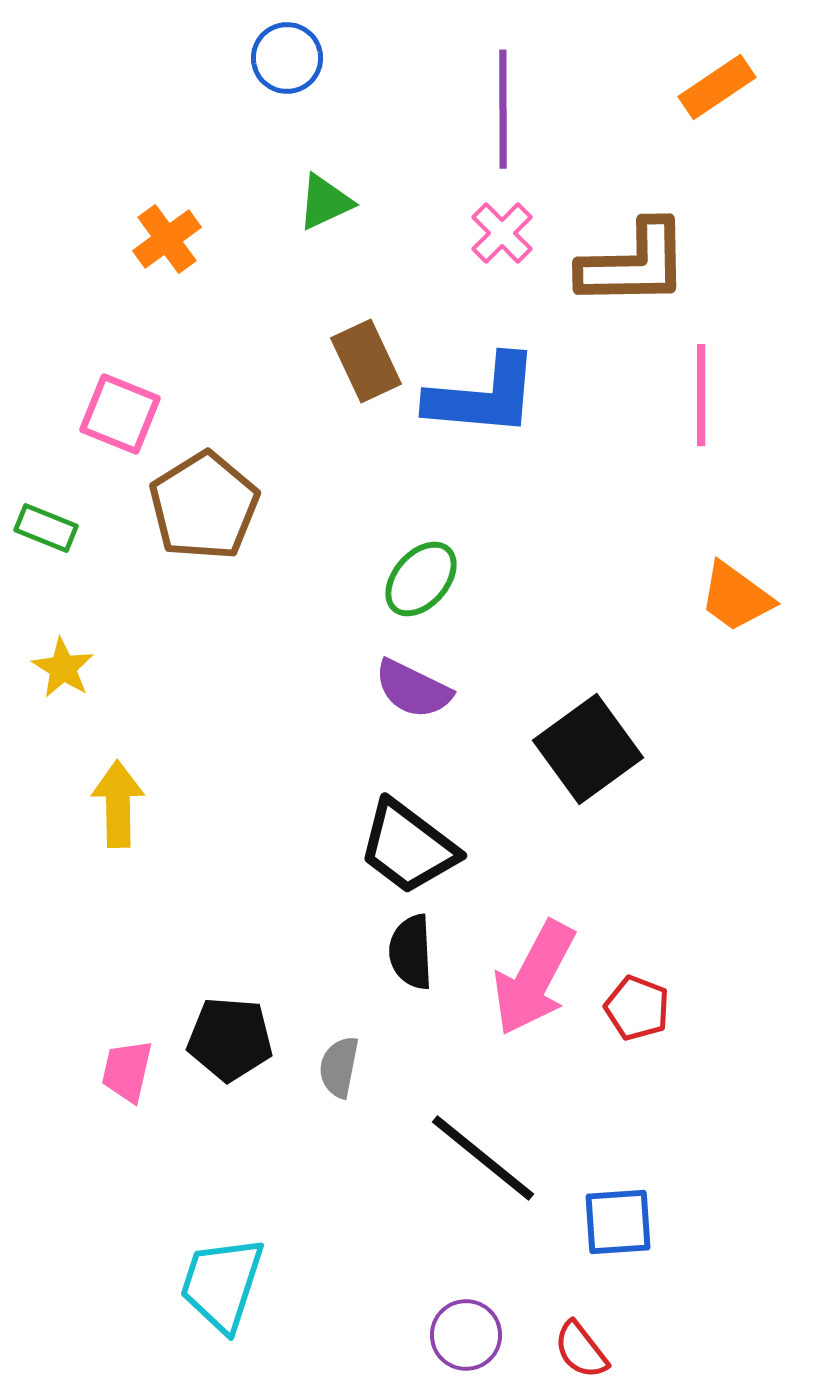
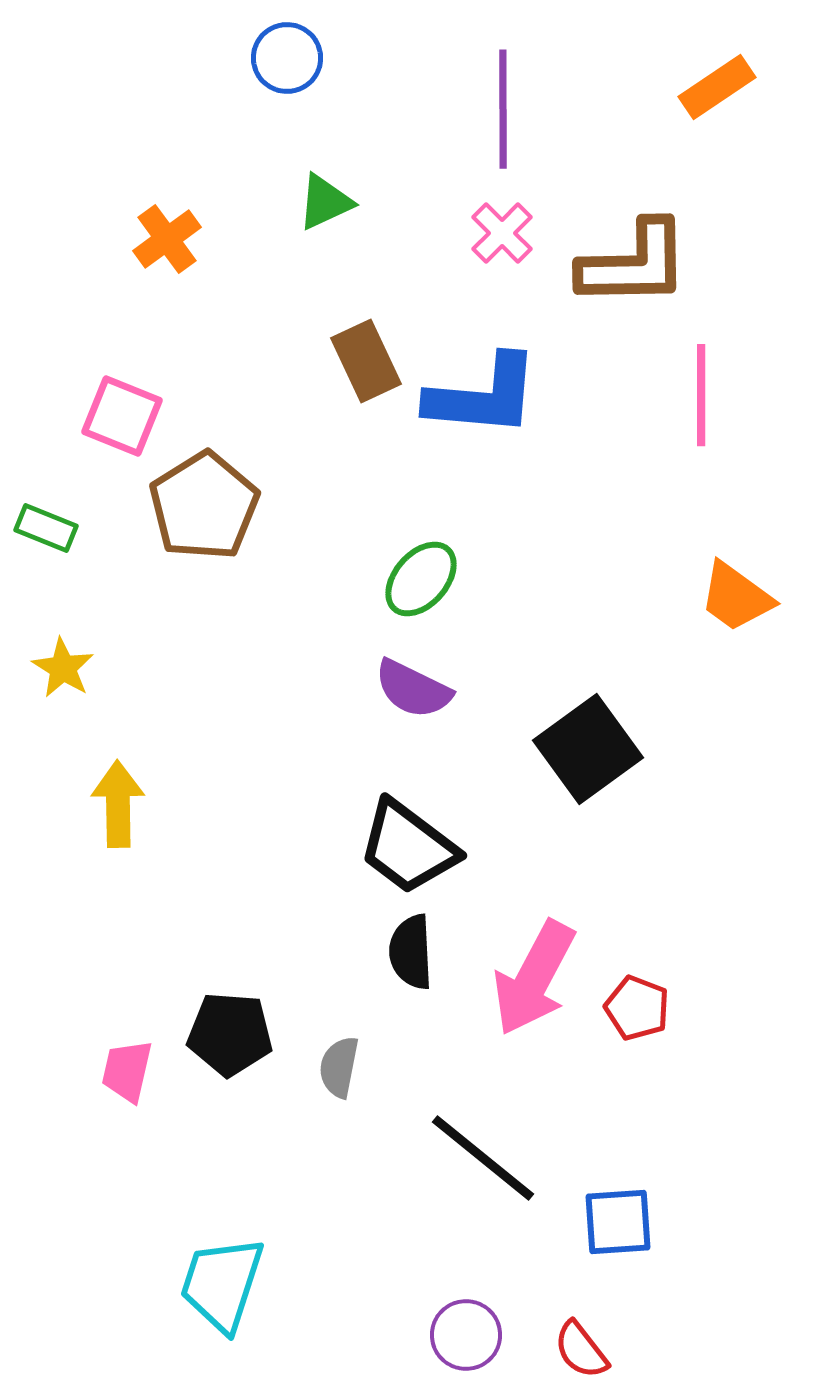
pink square: moved 2 px right, 2 px down
black pentagon: moved 5 px up
